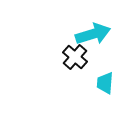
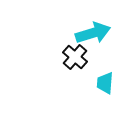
cyan arrow: moved 1 px up
